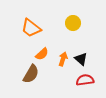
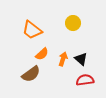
orange trapezoid: moved 1 px right, 2 px down
brown semicircle: rotated 24 degrees clockwise
